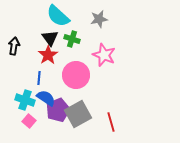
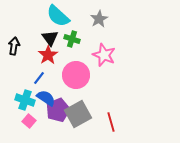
gray star: rotated 18 degrees counterclockwise
blue line: rotated 32 degrees clockwise
